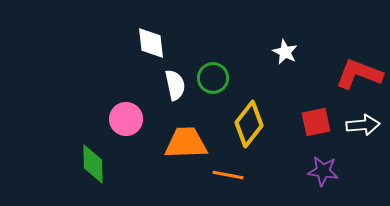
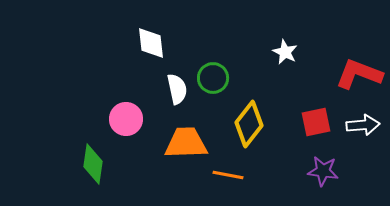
white semicircle: moved 2 px right, 4 px down
green diamond: rotated 9 degrees clockwise
